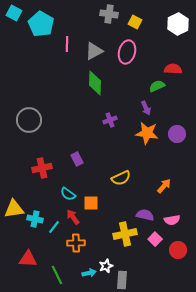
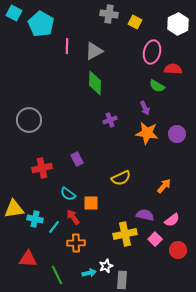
pink line: moved 2 px down
pink ellipse: moved 25 px right
green semicircle: rotated 126 degrees counterclockwise
purple arrow: moved 1 px left
pink semicircle: rotated 28 degrees counterclockwise
